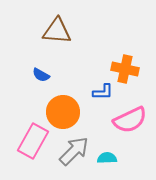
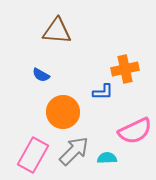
orange cross: rotated 24 degrees counterclockwise
pink semicircle: moved 5 px right, 11 px down
pink rectangle: moved 14 px down
